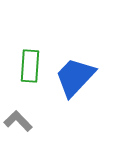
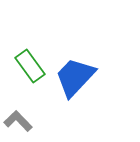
green rectangle: rotated 40 degrees counterclockwise
